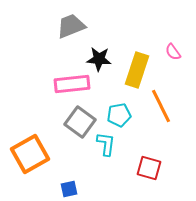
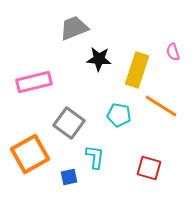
gray trapezoid: moved 3 px right, 2 px down
pink semicircle: rotated 18 degrees clockwise
pink rectangle: moved 38 px left, 2 px up; rotated 8 degrees counterclockwise
orange line: rotated 32 degrees counterclockwise
cyan pentagon: rotated 20 degrees clockwise
gray square: moved 11 px left, 1 px down
cyan L-shape: moved 11 px left, 13 px down
blue square: moved 12 px up
